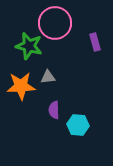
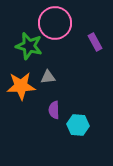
purple rectangle: rotated 12 degrees counterclockwise
